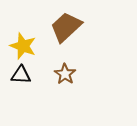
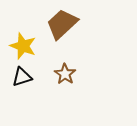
brown trapezoid: moved 4 px left, 3 px up
black triangle: moved 1 px right, 2 px down; rotated 20 degrees counterclockwise
